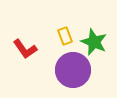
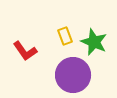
red L-shape: moved 2 px down
purple circle: moved 5 px down
